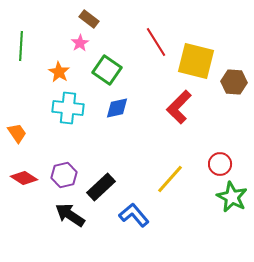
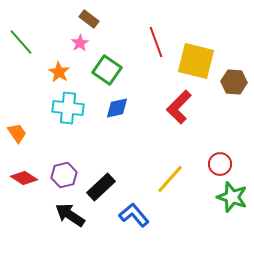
red line: rotated 12 degrees clockwise
green line: moved 4 px up; rotated 44 degrees counterclockwise
green star: rotated 8 degrees counterclockwise
